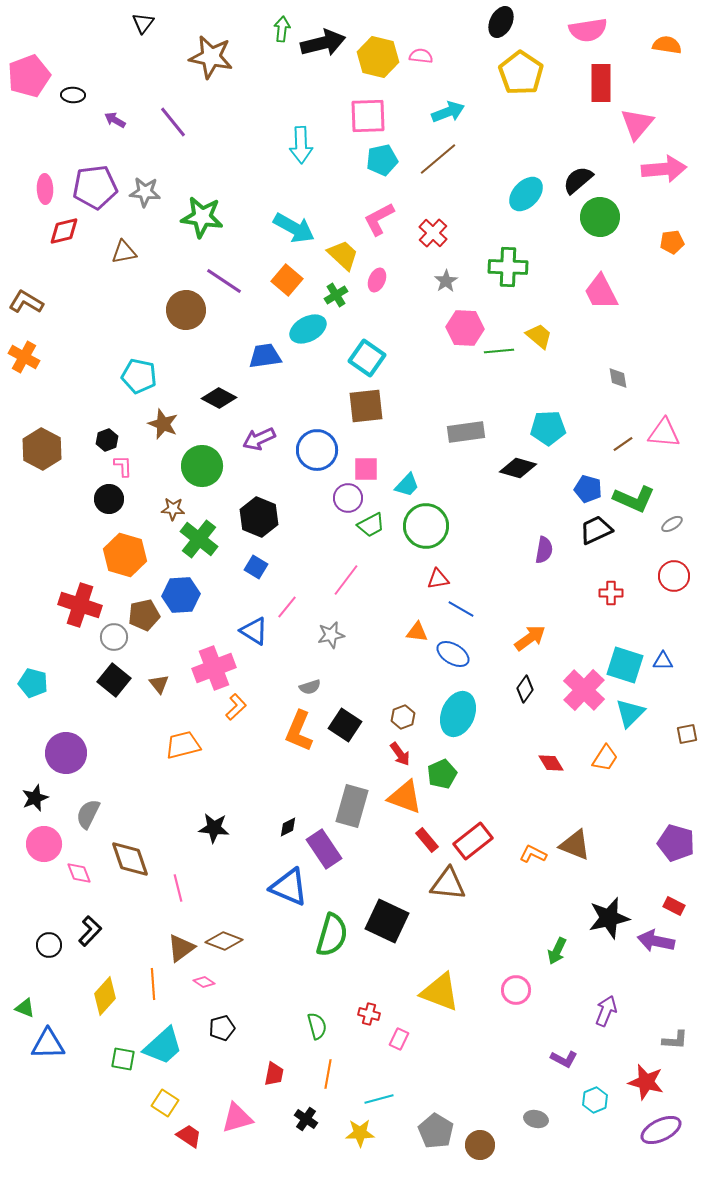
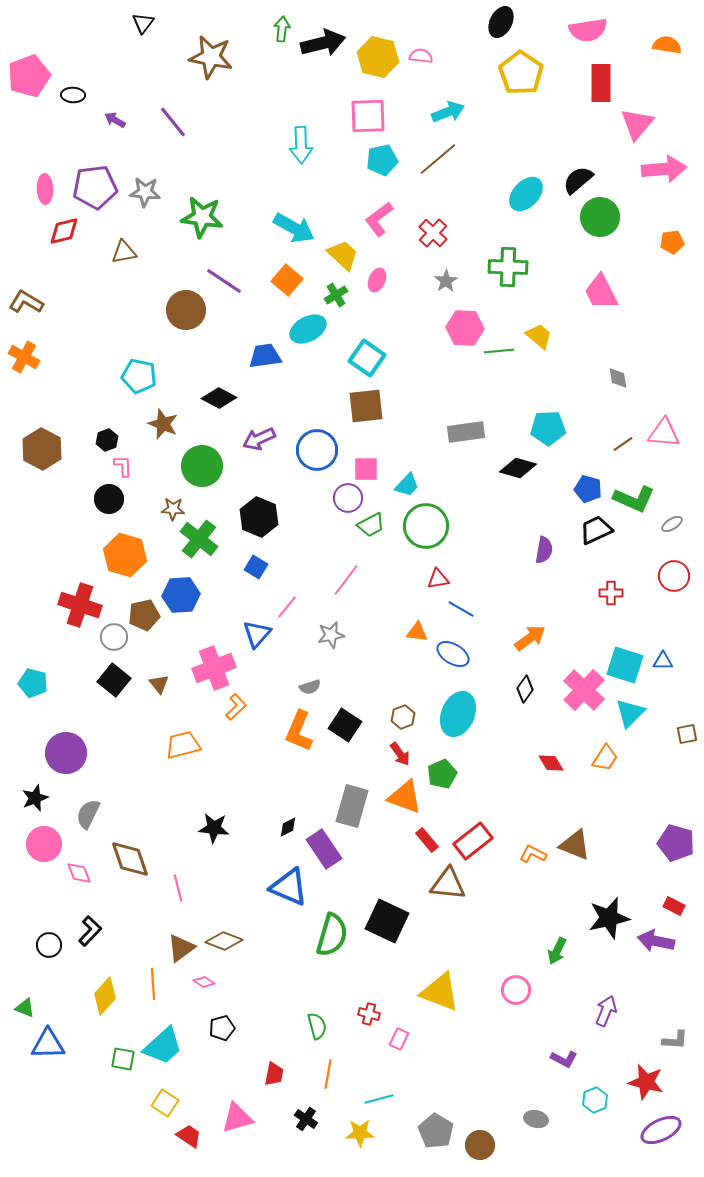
pink L-shape at (379, 219): rotated 9 degrees counterclockwise
blue triangle at (254, 631): moved 3 px right, 3 px down; rotated 40 degrees clockwise
